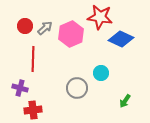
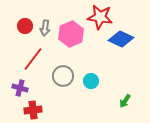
gray arrow: rotated 140 degrees clockwise
red line: rotated 35 degrees clockwise
cyan circle: moved 10 px left, 8 px down
gray circle: moved 14 px left, 12 px up
